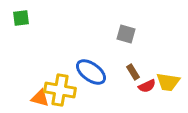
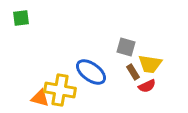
gray square: moved 13 px down
yellow trapezoid: moved 18 px left, 18 px up
